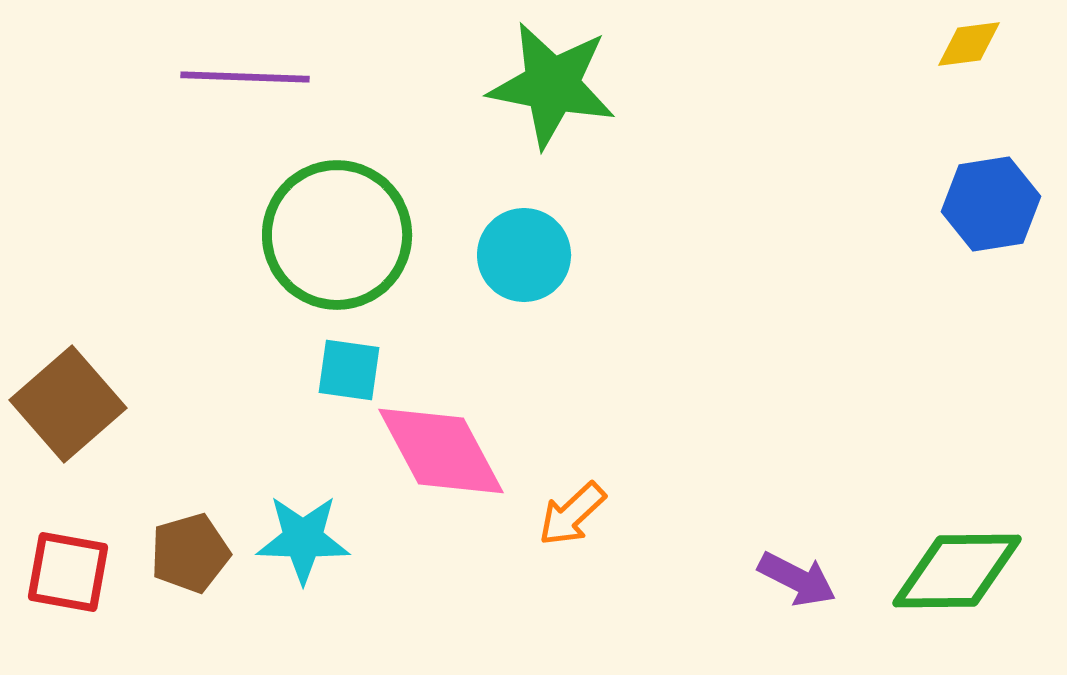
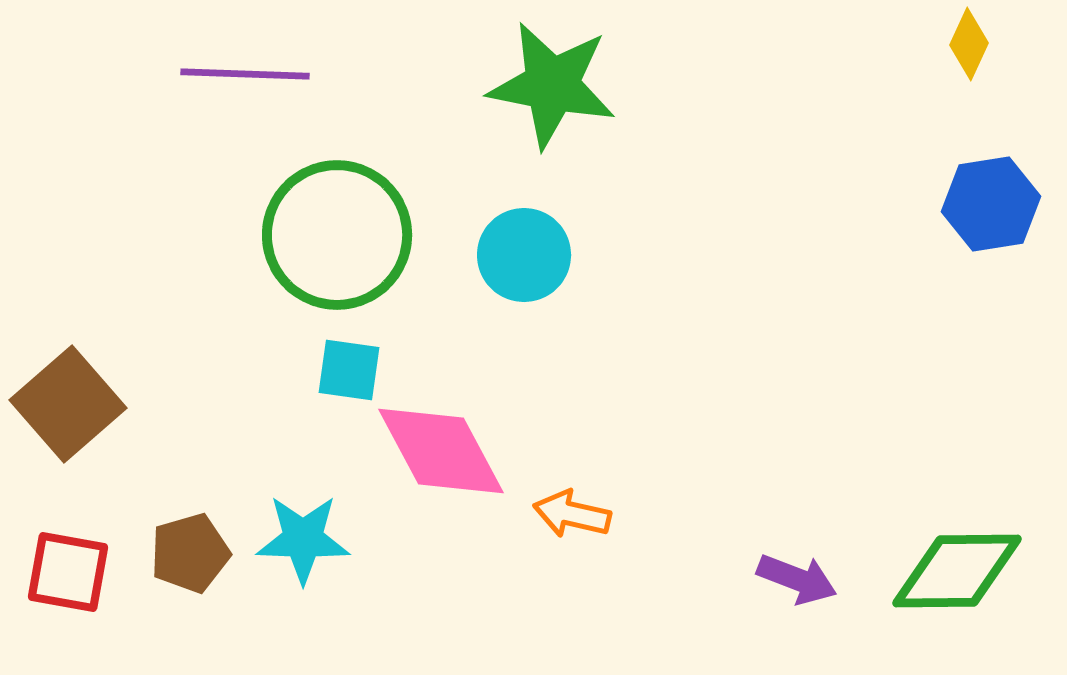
yellow diamond: rotated 58 degrees counterclockwise
purple line: moved 3 px up
orange arrow: rotated 56 degrees clockwise
purple arrow: rotated 6 degrees counterclockwise
